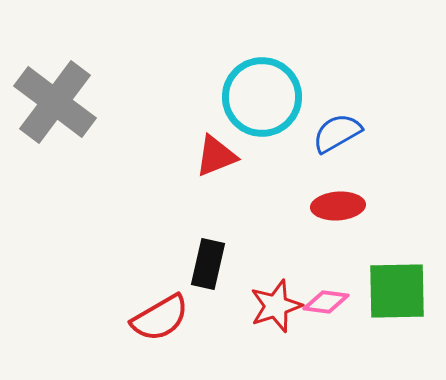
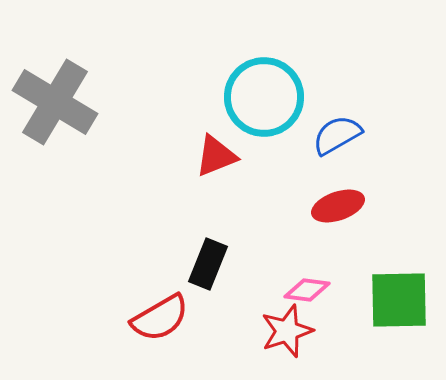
cyan circle: moved 2 px right
gray cross: rotated 6 degrees counterclockwise
blue semicircle: moved 2 px down
red ellipse: rotated 15 degrees counterclockwise
black rectangle: rotated 9 degrees clockwise
green square: moved 2 px right, 9 px down
pink diamond: moved 19 px left, 12 px up
red star: moved 11 px right, 25 px down
